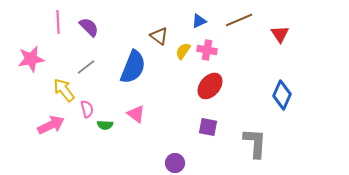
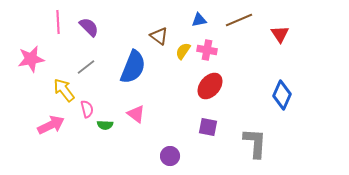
blue triangle: moved 1 px up; rotated 14 degrees clockwise
purple circle: moved 5 px left, 7 px up
